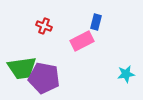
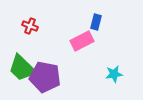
red cross: moved 14 px left
green trapezoid: rotated 52 degrees clockwise
cyan star: moved 12 px left
purple pentagon: moved 1 px right, 1 px up
